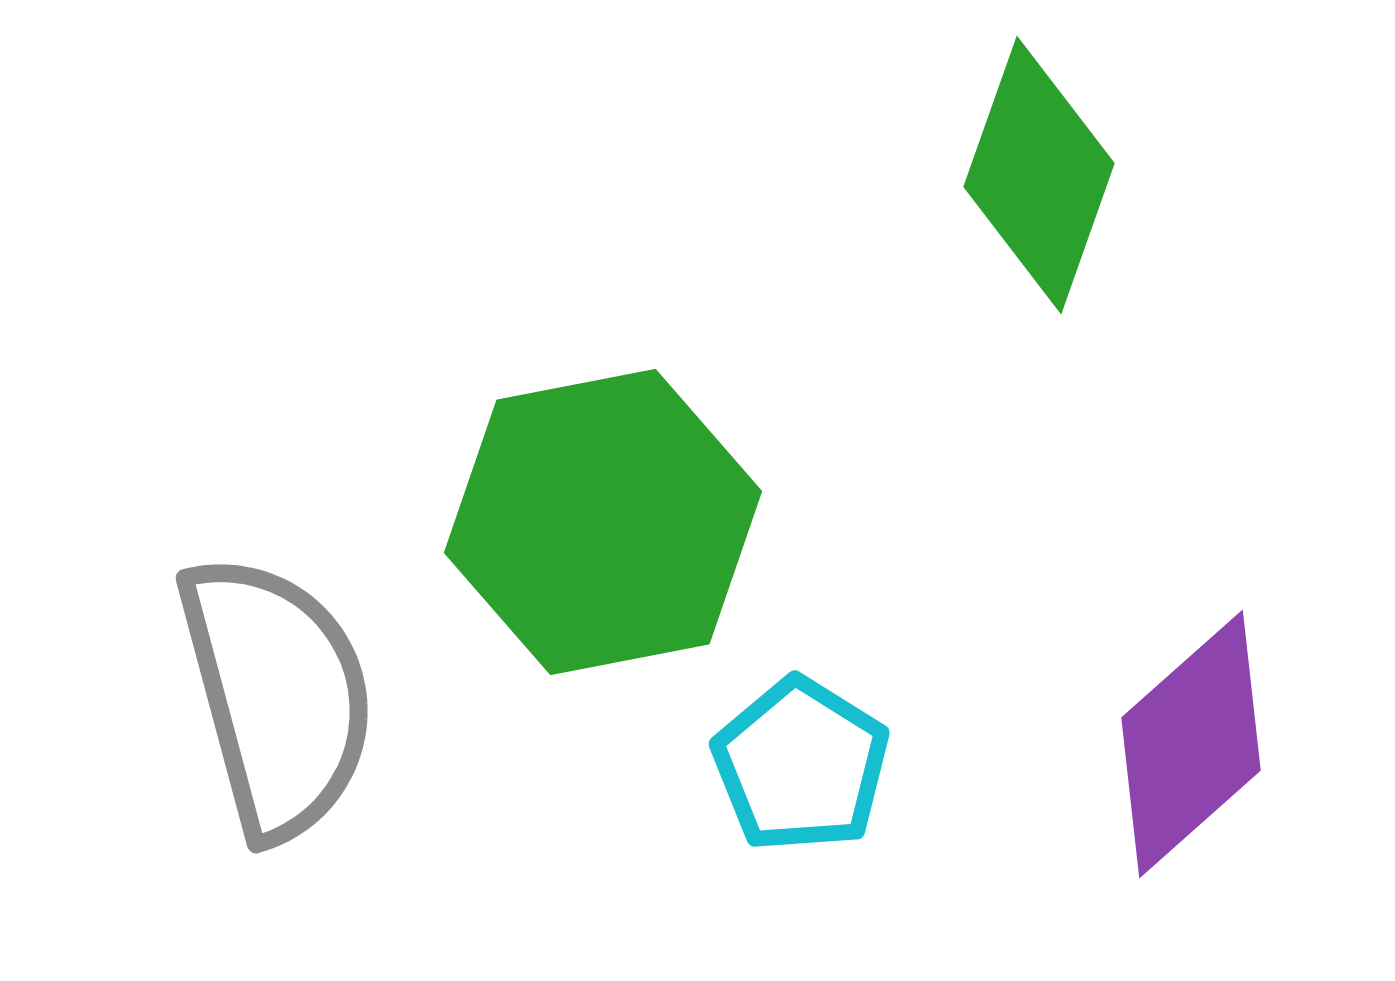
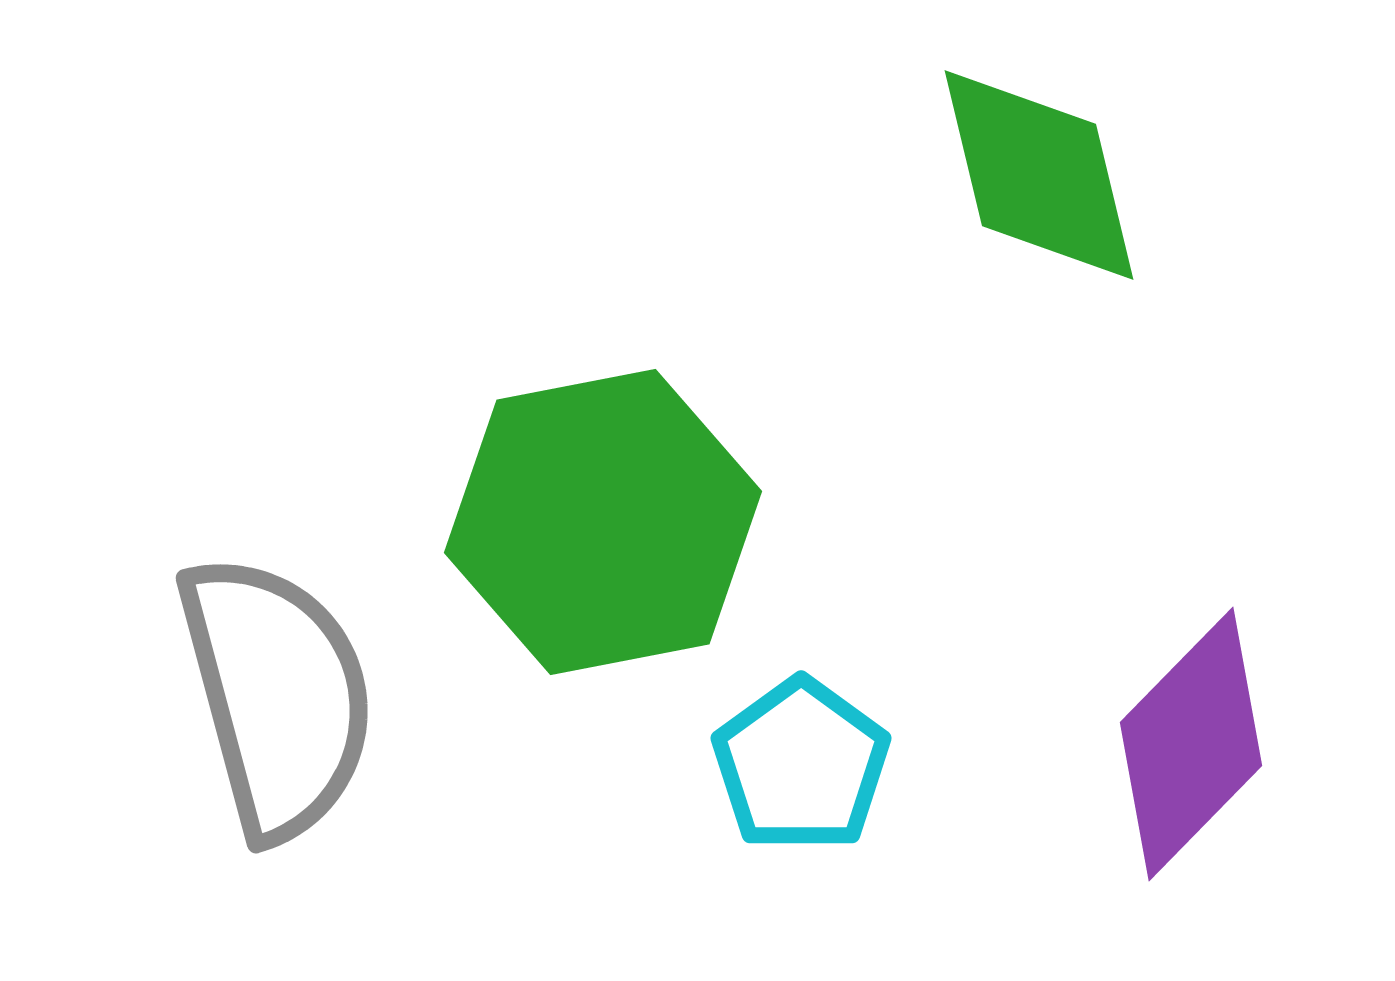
green diamond: rotated 33 degrees counterclockwise
purple diamond: rotated 4 degrees counterclockwise
cyan pentagon: rotated 4 degrees clockwise
